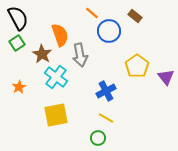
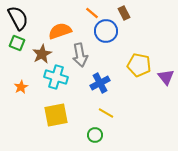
brown rectangle: moved 11 px left, 3 px up; rotated 24 degrees clockwise
blue circle: moved 3 px left
orange semicircle: moved 4 px up; rotated 90 degrees counterclockwise
green square: rotated 35 degrees counterclockwise
brown star: rotated 12 degrees clockwise
yellow pentagon: moved 2 px right, 1 px up; rotated 25 degrees counterclockwise
cyan cross: rotated 20 degrees counterclockwise
orange star: moved 2 px right
blue cross: moved 6 px left, 8 px up
yellow line: moved 5 px up
green circle: moved 3 px left, 3 px up
